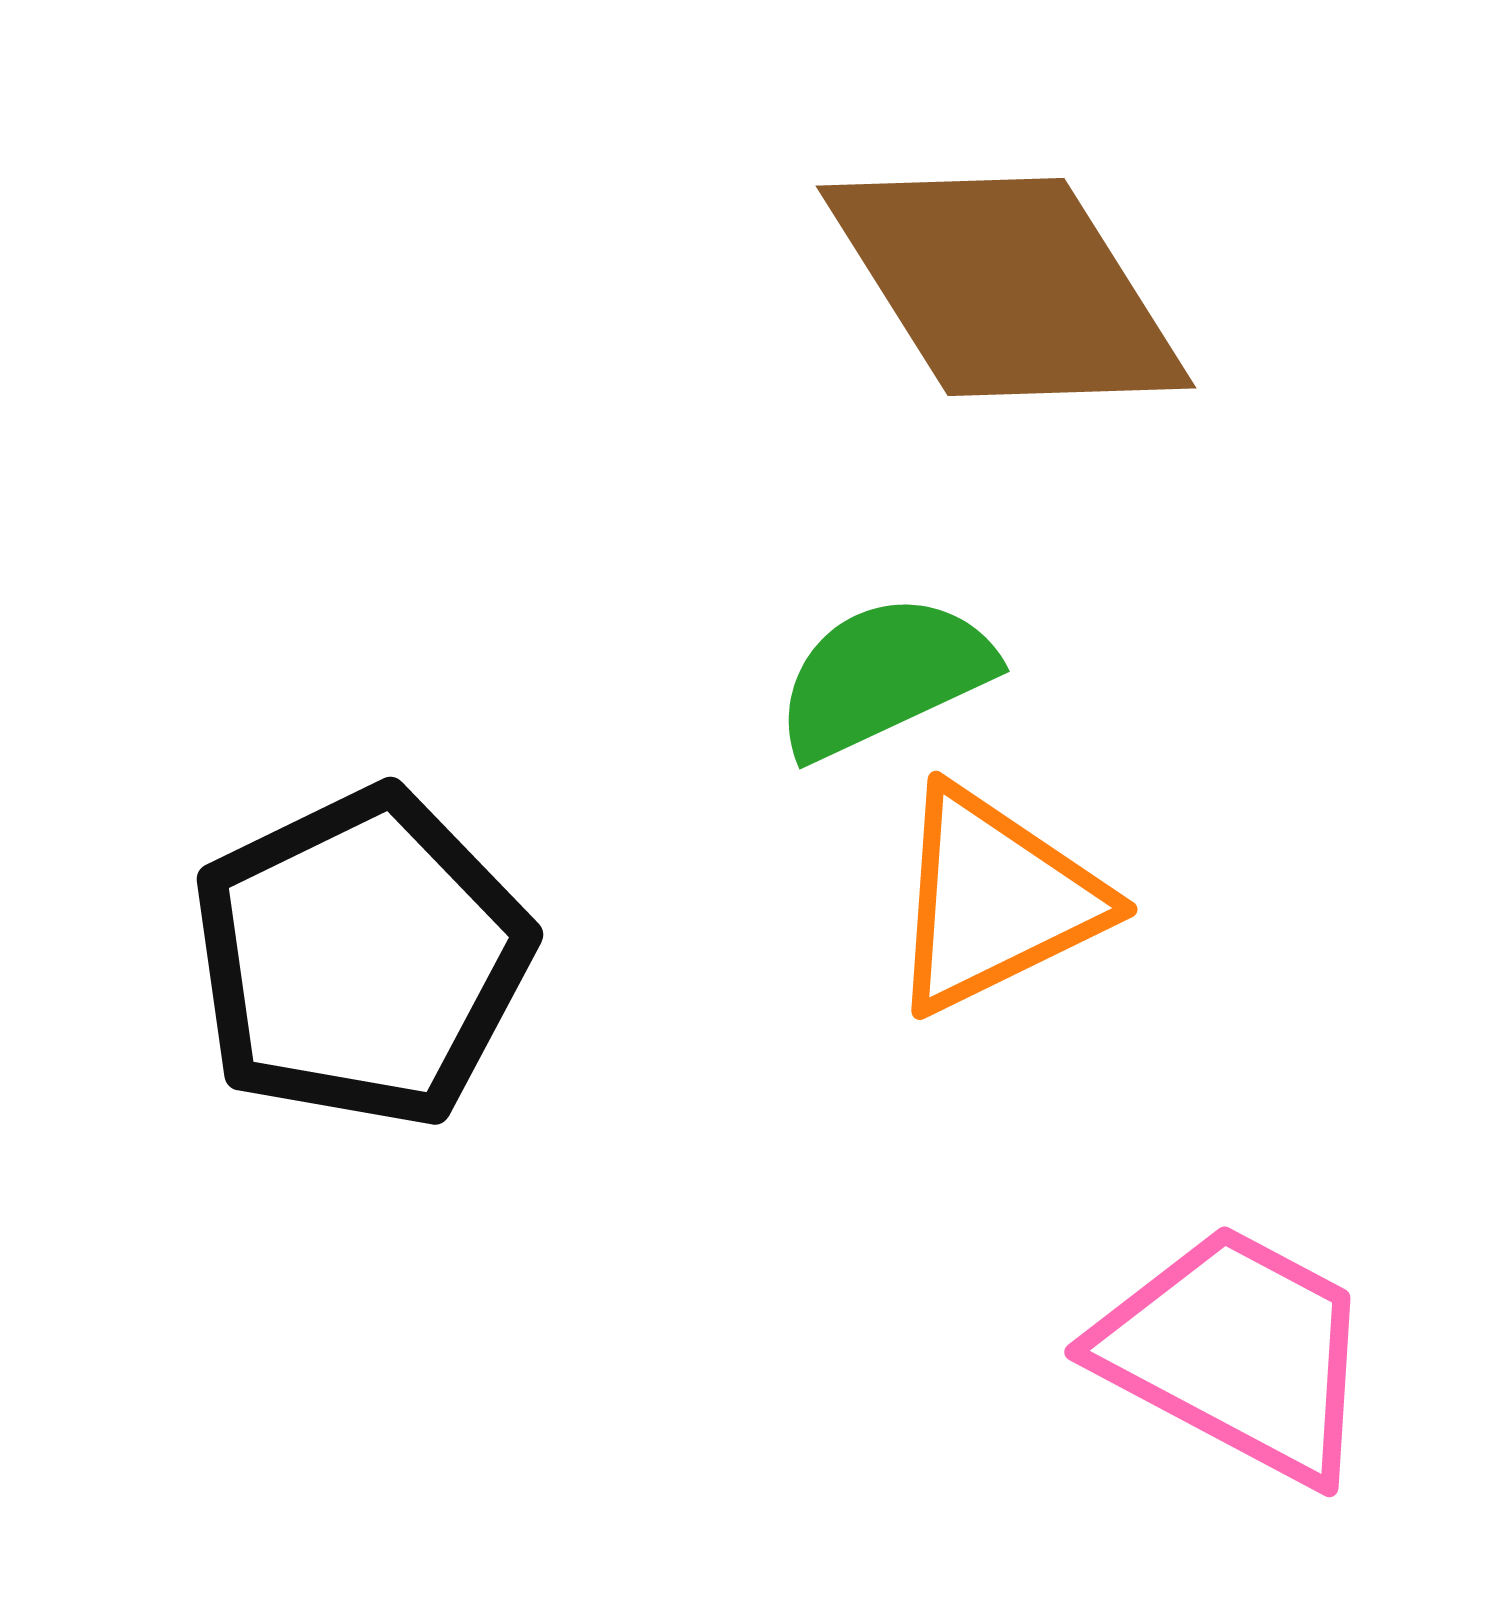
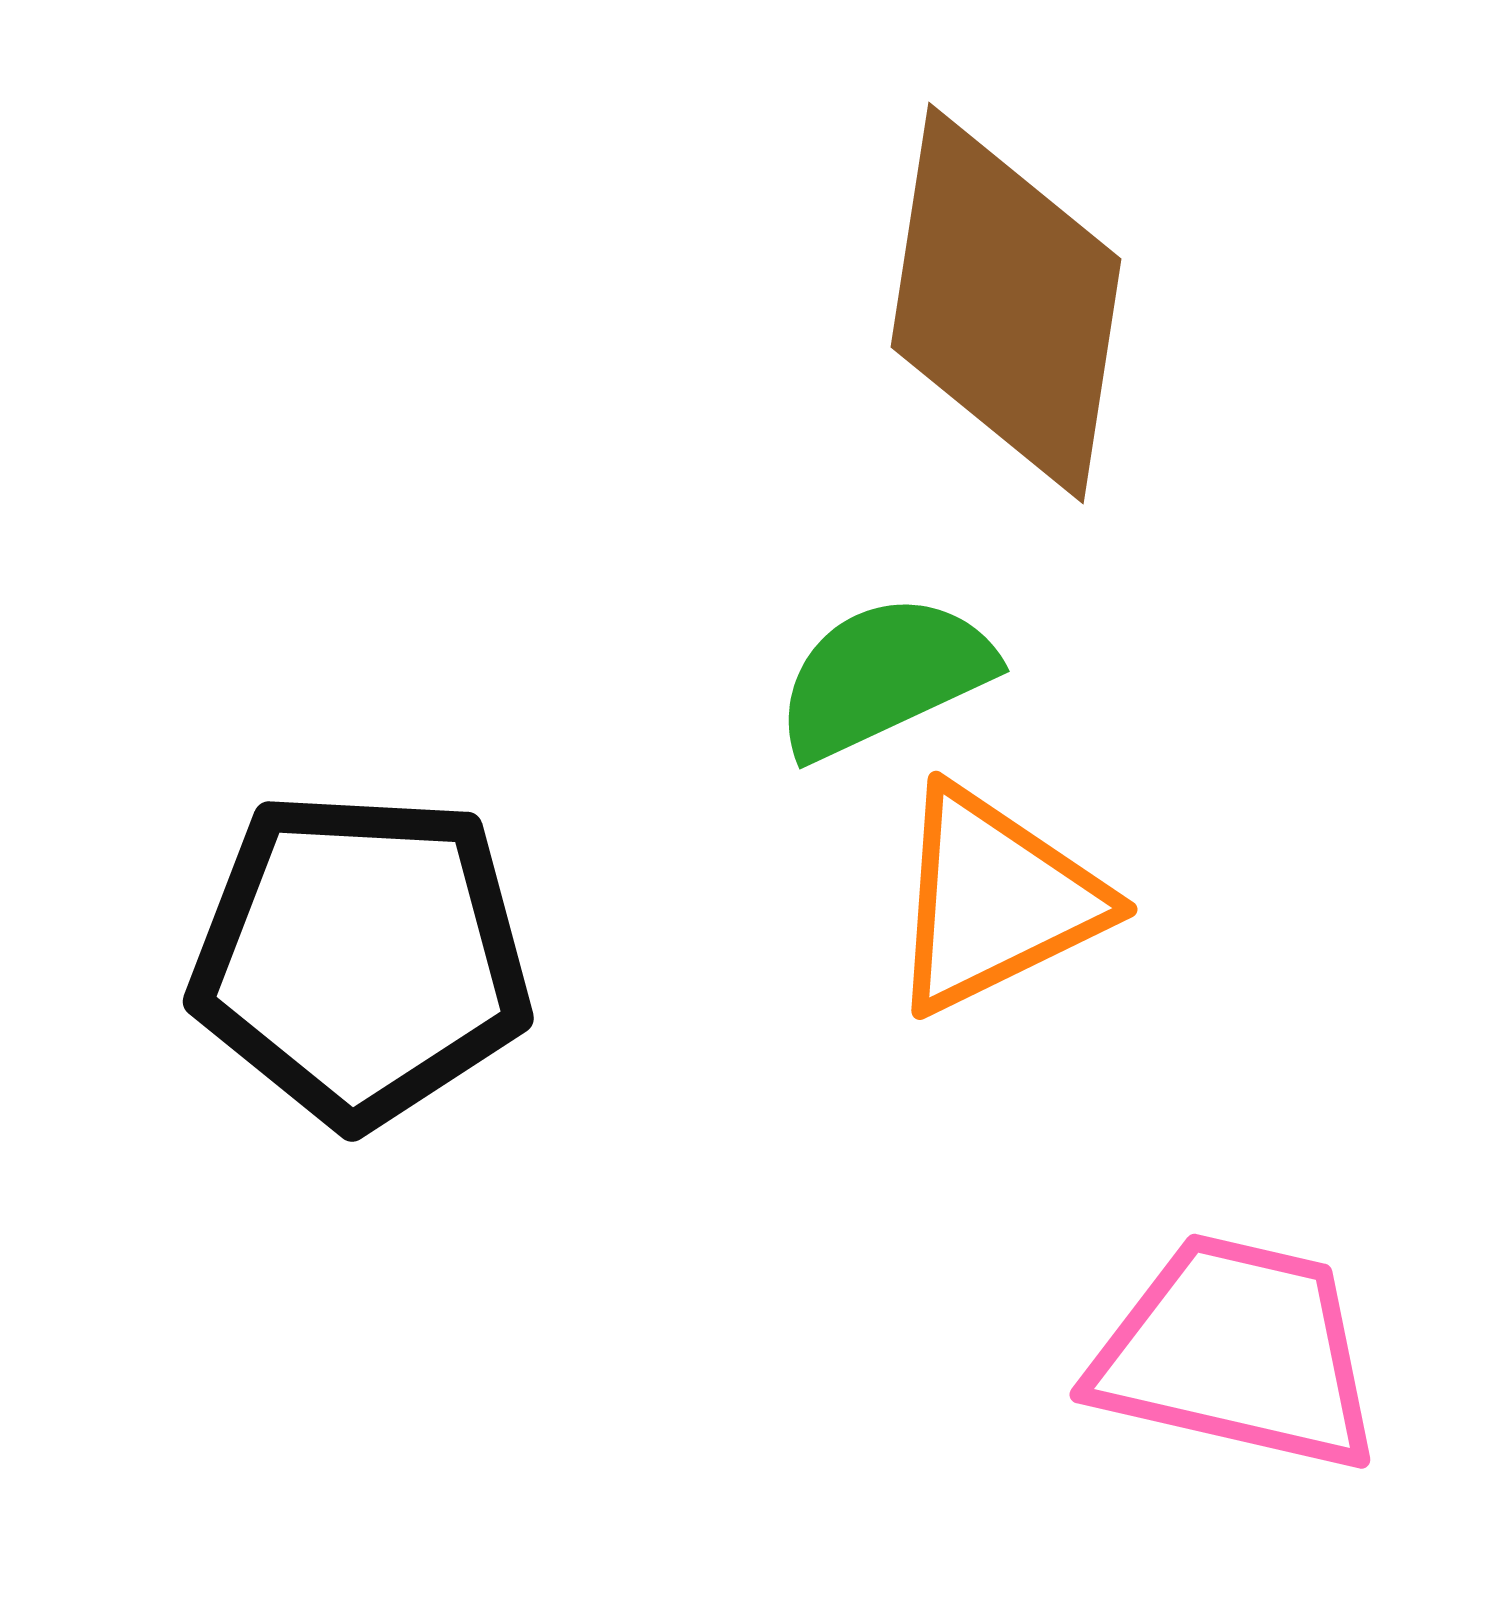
brown diamond: moved 16 px down; rotated 41 degrees clockwise
black pentagon: rotated 29 degrees clockwise
pink trapezoid: rotated 15 degrees counterclockwise
